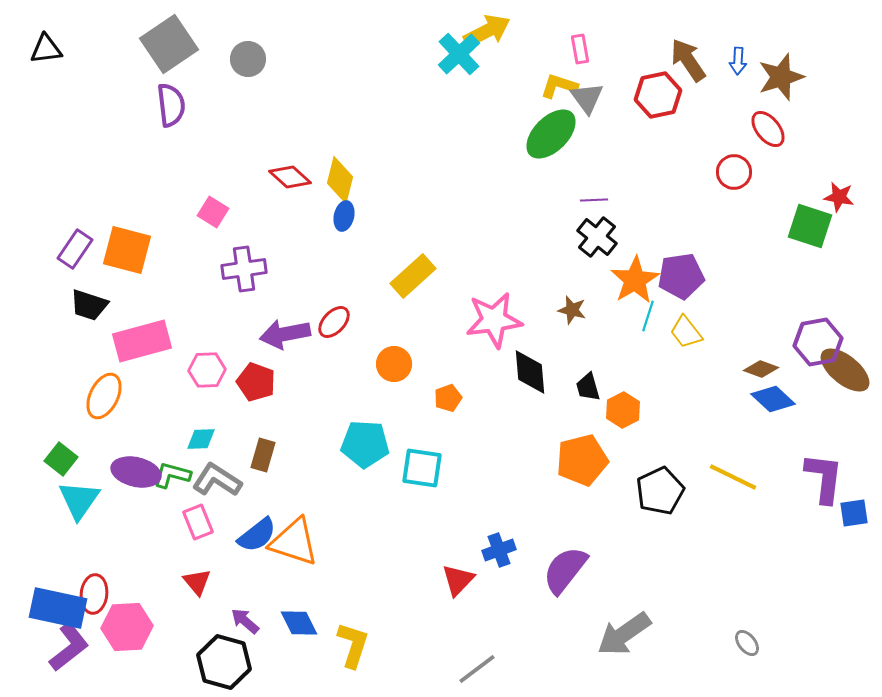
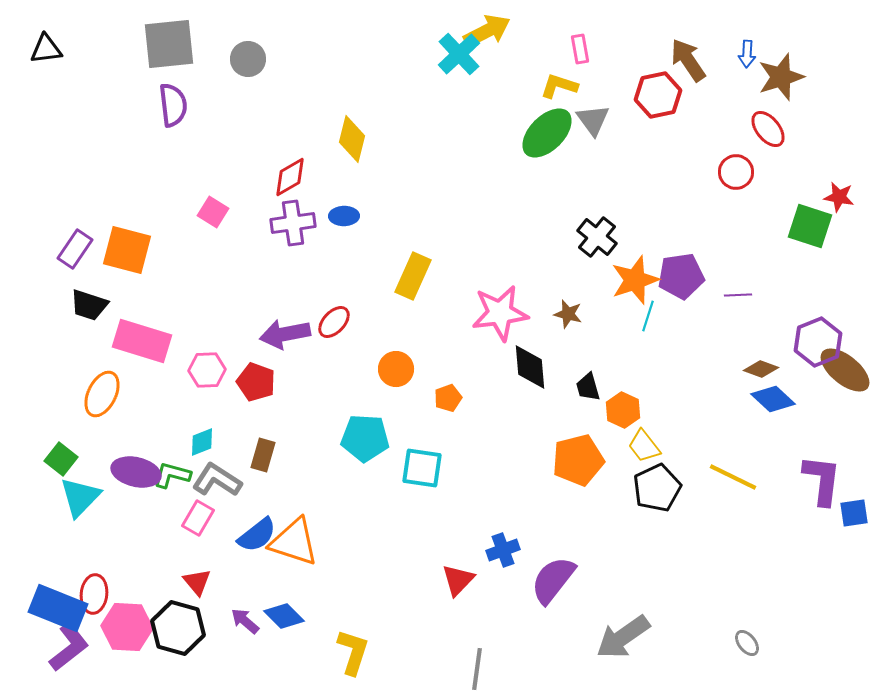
gray square at (169, 44): rotated 28 degrees clockwise
blue arrow at (738, 61): moved 9 px right, 7 px up
gray triangle at (587, 98): moved 6 px right, 22 px down
purple semicircle at (171, 105): moved 2 px right
green ellipse at (551, 134): moved 4 px left, 1 px up
red circle at (734, 172): moved 2 px right
red diamond at (290, 177): rotated 72 degrees counterclockwise
yellow diamond at (340, 180): moved 12 px right, 41 px up
purple line at (594, 200): moved 144 px right, 95 px down
blue ellipse at (344, 216): rotated 76 degrees clockwise
purple cross at (244, 269): moved 49 px right, 46 px up
yellow rectangle at (413, 276): rotated 24 degrees counterclockwise
orange star at (635, 280): rotated 12 degrees clockwise
brown star at (572, 310): moved 4 px left, 4 px down
pink star at (494, 320): moved 6 px right, 7 px up
yellow trapezoid at (686, 332): moved 42 px left, 114 px down
pink rectangle at (142, 341): rotated 32 degrees clockwise
purple hexagon at (818, 342): rotated 12 degrees counterclockwise
orange circle at (394, 364): moved 2 px right, 5 px down
black diamond at (530, 372): moved 5 px up
orange ellipse at (104, 396): moved 2 px left, 2 px up
orange hexagon at (623, 410): rotated 8 degrees counterclockwise
cyan diamond at (201, 439): moved 1 px right, 3 px down; rotated 20 degrees counterclockwise
cyan pentagon at (365, 444): moved 6 px up
orange pentagon at (582, 460): moved 4 px left
purple L-shape at (824, 478): moved 2 px left, 2 px down
black pentagon at (660, 491): moved 3 px left, 3 px up
cyan triangle at (79, 500): moved 1 px right, 3 px up; rotated 9 degrees clockwise
pink rectangle at (198, 522): moved 4 px up; rotated 52 degrees clockwise
blue cross at (499, 550): moved 4 px right
purple semicircle at (565, 570): moved 12 px left, 10 px down
blue rectangle at (58, 608): rotated 10 degrees clockwise
blue diamond at (299, 623): moved 15 px left, 7 px up; rotated 18 degrees counterclockwise
pink hexagon at (127, 627): rotated 6 degrees clockwise
gray arrow at (624, 634): moved 1 px left, 3 px down
yellow L-shape at (353, 645): moved 7 px down
black hexagon at (224, 662): moved 46 px left, 34 px up
gray line at (477, 669): rotated 45 degrees counterclockwise
